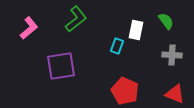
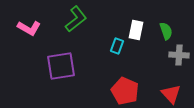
green semicircle: moved 10 px down; rotated 18 degrees clockwise
pink L-shape: rotated 70 degrees clockwise
gray cross: moved 7 px right
red triangle: moved 4 px left; rotated 25 degrees clockwise
